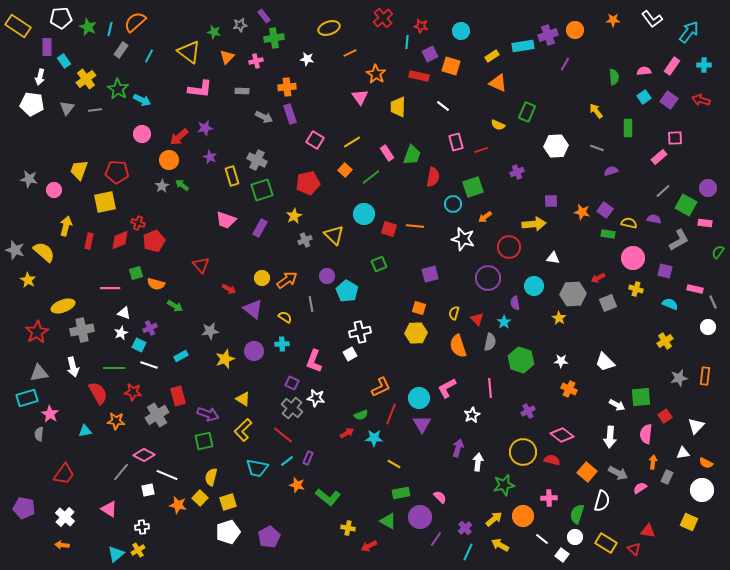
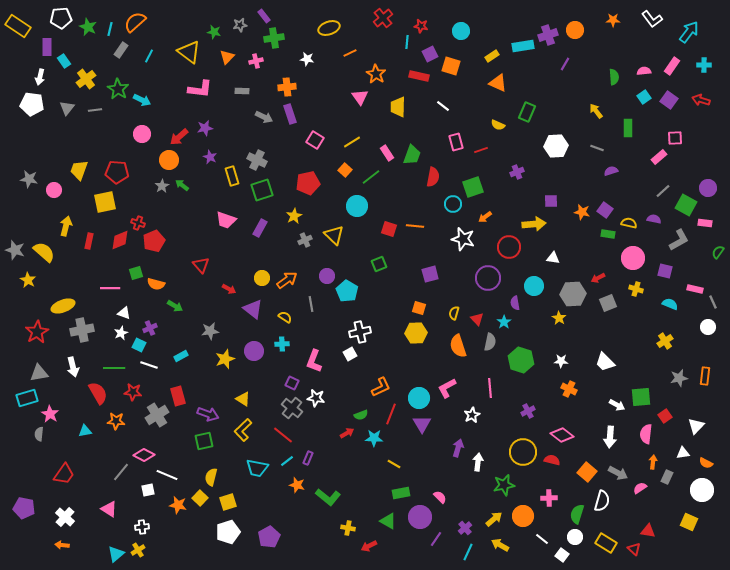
cyan circle at (364, 214): moved 7 px left, 8 px up
